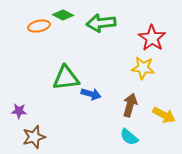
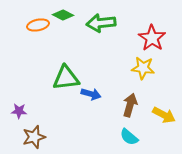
orange ellipse: moved 1 px left, 1 px up
